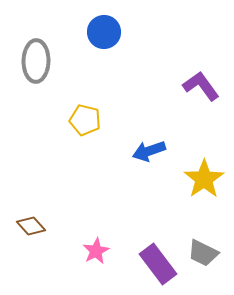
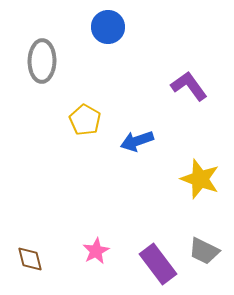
blue circle: moved 4 px right, 5 px up
gray ellipse: moved 6 px right
purple L-shape: moved 12 px left
yellow pentagon: rotated 16 degrees clockwise
blue arrow: moved 12 px left, 10 px up
yellow star: moved 4 px left; rotated 18 degrees counterclockwise
brown diamond: moved 1 px left, 33 px down; rotated 28 degrees clockwise
gray trapezoid: moved 1 px right, 2 px up
